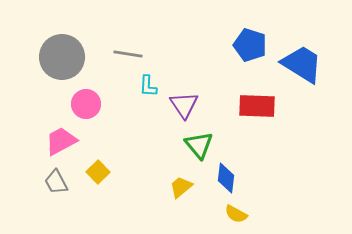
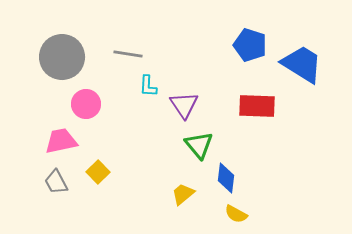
pink trapezoid: rotated 16 degrees clockwise
yellow trapezoid: moved 2 px right, 7 px down
